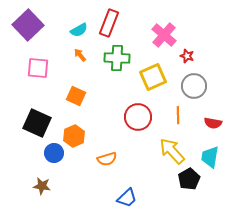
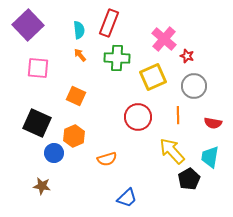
cyan semicircle: rotated 66 degrees counterclockwise
pink cross: moved 4 px down
